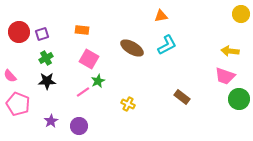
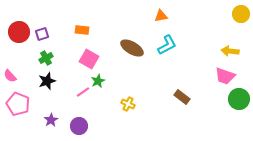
black star: rotated 18 degrees counterclockwise
purple star: moved 1 px up
